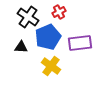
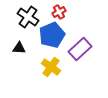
blue pentagon: moved 4 px right, 2 px up
purple rectangle: moved 6 px down; rotated 35 degrees counterclockwise
black triangle: moved 2 px left, 1 px down
yellow cross: moved 1 px down
